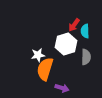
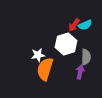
cyan semicircle: moved 6 px up; rotated 112 degrees counterclockwise
purple arrow: moved 18 px right, 16 px up; rotated 96 degrees counterclockwise
